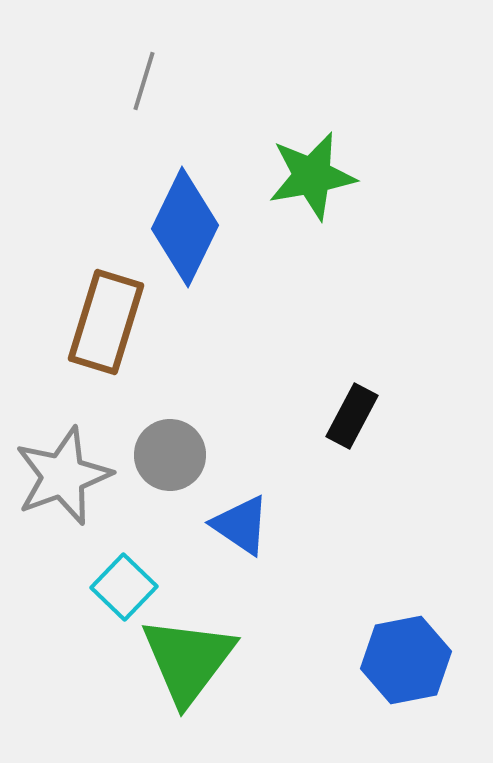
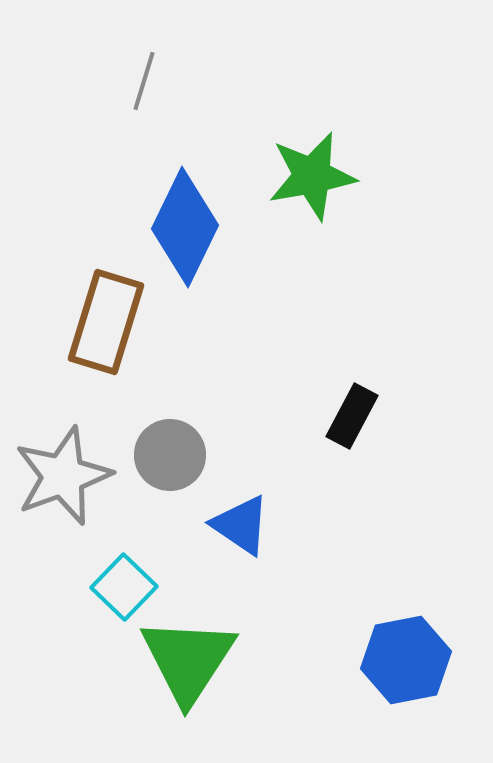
green triangle: rotated 4 degrees counterclockwise
